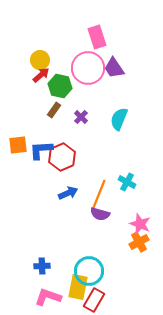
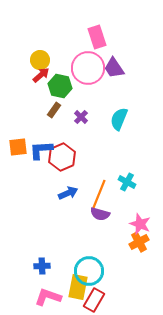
orange square: moved 2 px down
